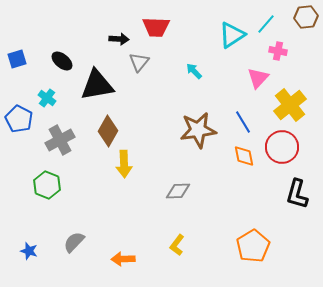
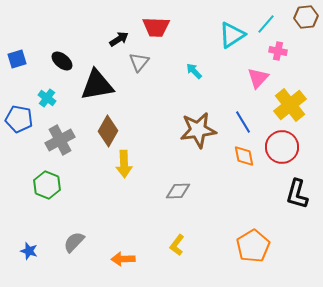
black arrow: rotated 36 degrees counterclockwise
blue pentagon: rotated 16 degrees counterclockwise
